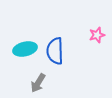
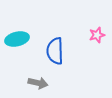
cyan ellipse: moved 8 px left, 10 px up
gray arrow: rotated 108 degrees counterclockwise
